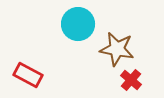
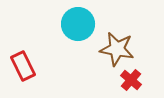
red rectangle: moved 5 px left, 9 px up; rotated 36 degrees clockwise
